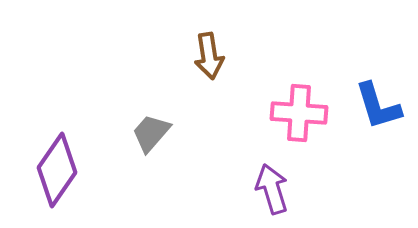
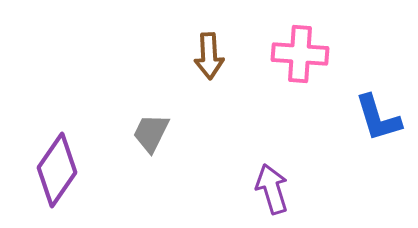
brown arrow: rotated 6 degrees clockwise
blue L-shape: moved 12 px down
pink cross: moved 1 px right, 59 px up
gray trapezoid: rotated 15 degrees counterclockwise
